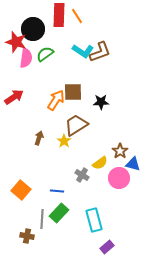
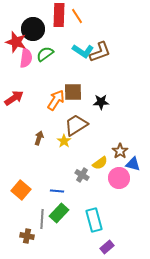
red arrow: moved 1 px down
